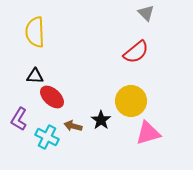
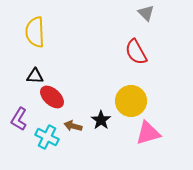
red semicircle: rotated 100 degrees clockwise
